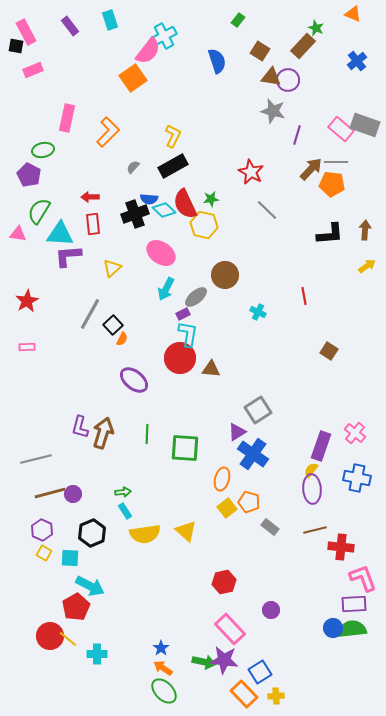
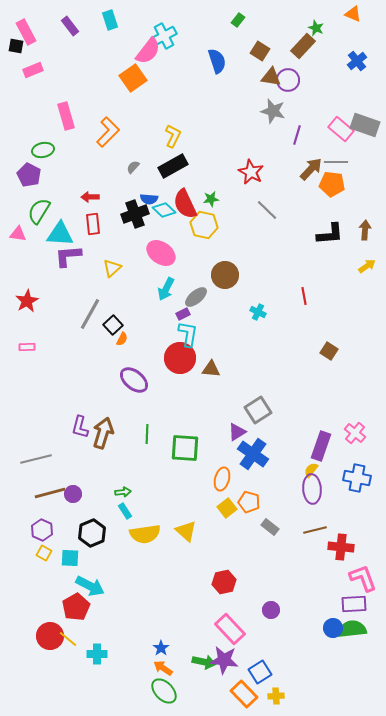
pink rectangle at (67, 118): moved 1 px left, 2 px up; rotated 28 degrees counterclockwise
